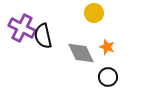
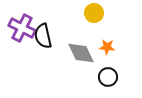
orange star: rotated 14 degrees counterclockwise
